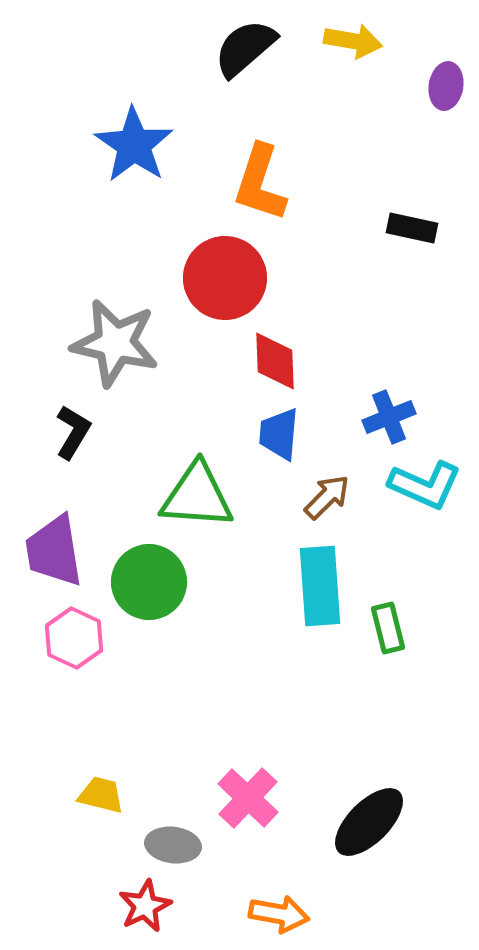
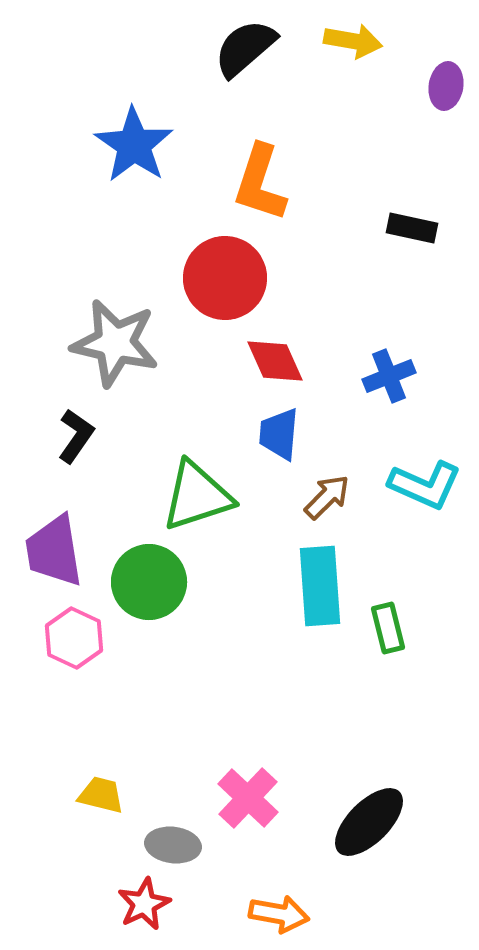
red diamond: rotated 22 degrees counterclockwise
blue cross: moved 41 px up
black L-shape: moved 3 px right, 4 px down; rotated 4 degrees clockwise
green triangle: rotated 22 degrees counterclockwise
red star: moved 1 px left, 2 px up
